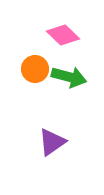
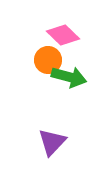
orange circle: moved 13 px right, 9 px up
purple triangle: rotated 12 degrees counterclockwise
